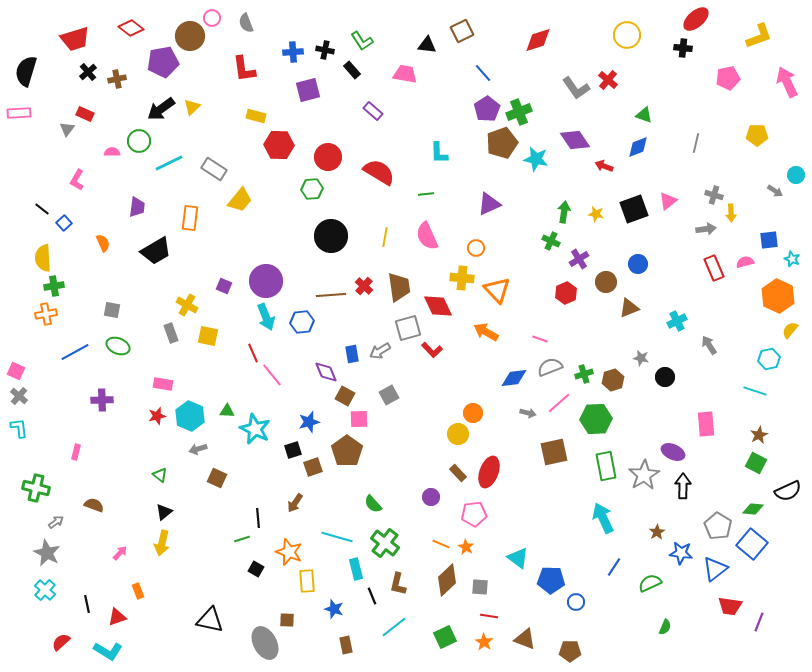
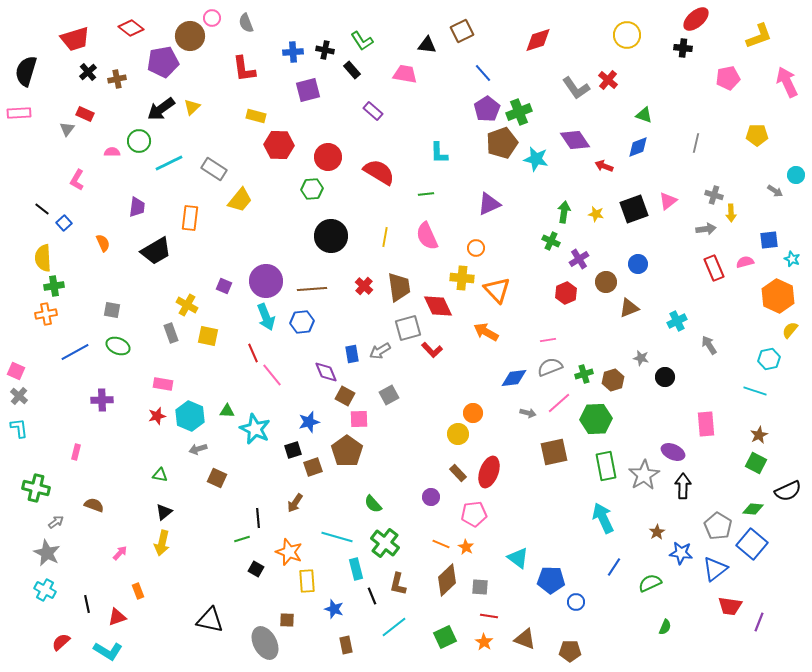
brown line at (331, 295): moved 19 px left, 6 px up
pink line at (540, 339): moved 8 px right, 1 px down; rotated 28 degrees counterclockwise
green triangle at (160, 475): rotated 28 degrees counterclockwise
cyan cross at (45, 590): rotated 15 degrees counterclockwise
